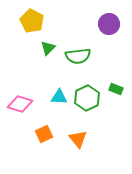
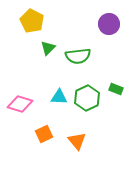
orange triangle: moved 1 px left, 2 px down
